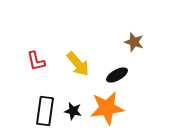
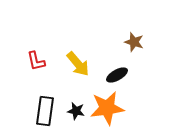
black star: moved 3 px right
